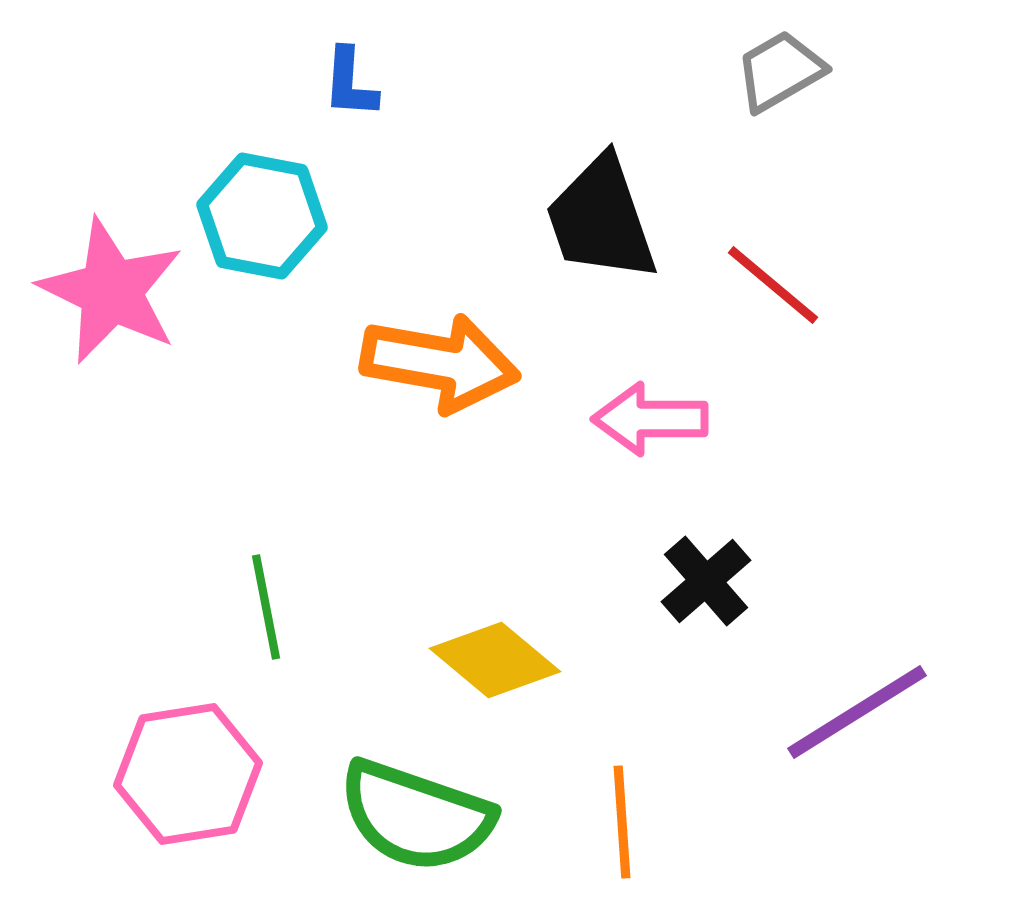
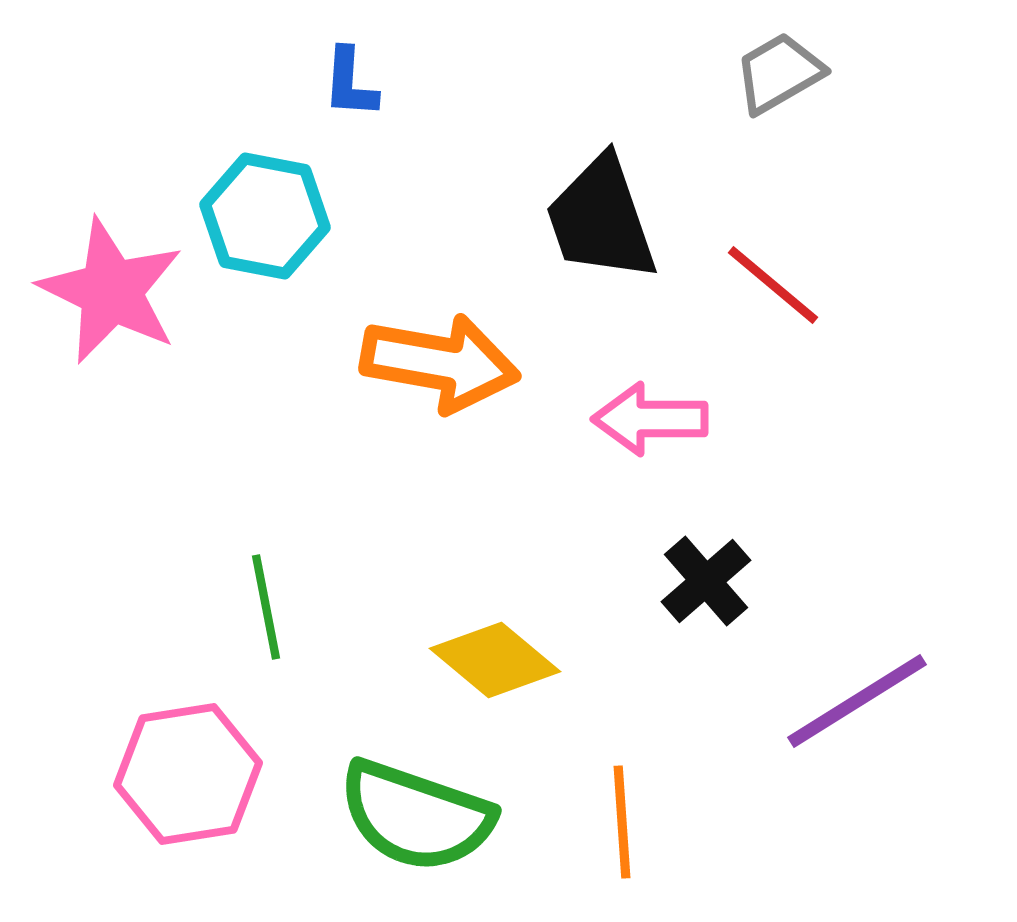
gray trapezoid: moved 1 px left, 2 px down
cyan hexagon: moved 3 px right
purple line: moved 11 px up
